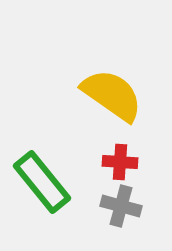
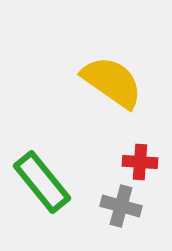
yellow semicircle: moved 13 px up
red cross: moved 20 px right
